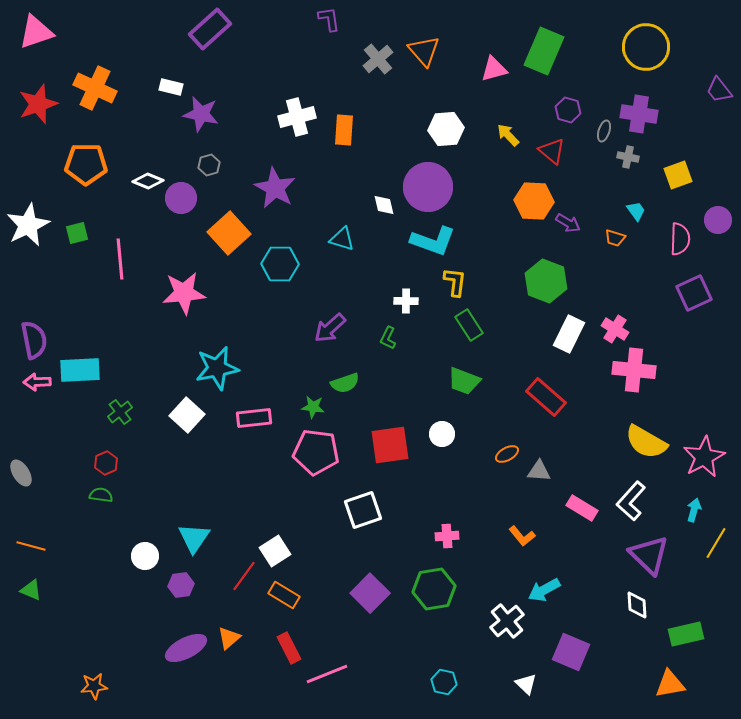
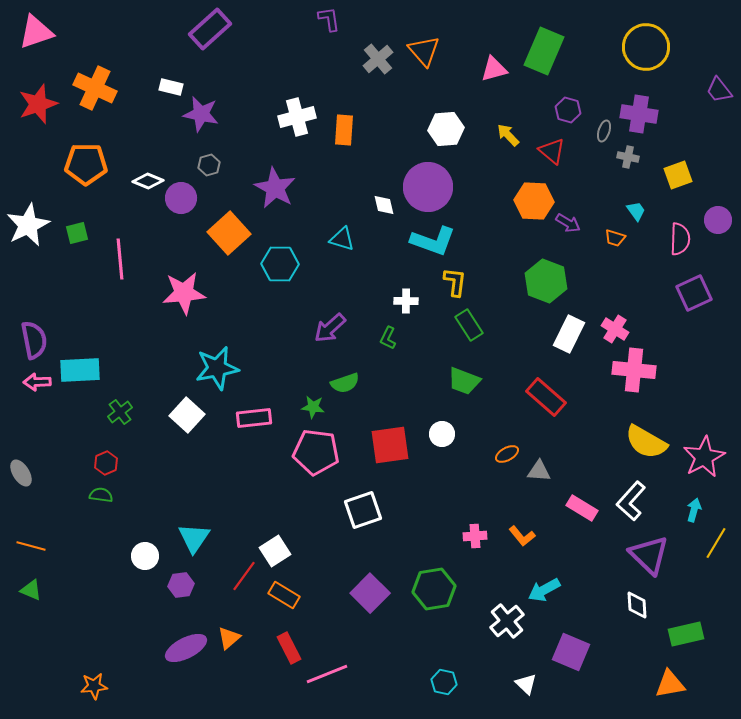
pink cross at (447, 536): moved 28 px right
